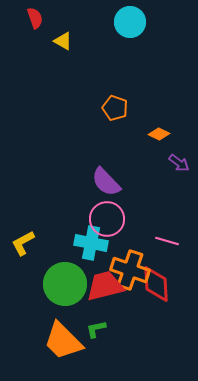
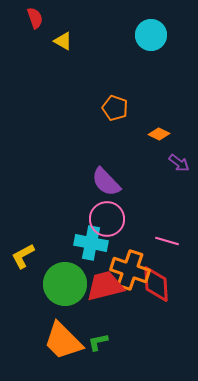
cyan circle: moved 21 px right, 13 px down
yellow L-shape: moved 13 px down
green L-shape: moved 2 px right, 13 px down
